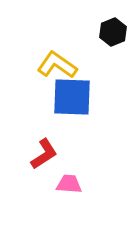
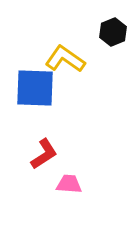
yellow L-shape: moved 8 px right, 6 px up
blue square: moved 37 px left, 9 px up
